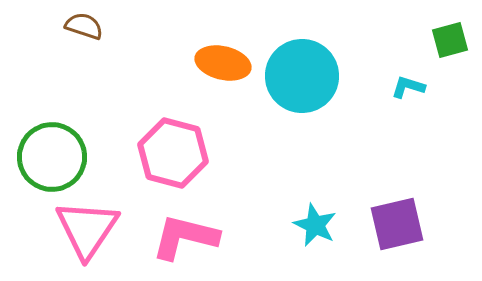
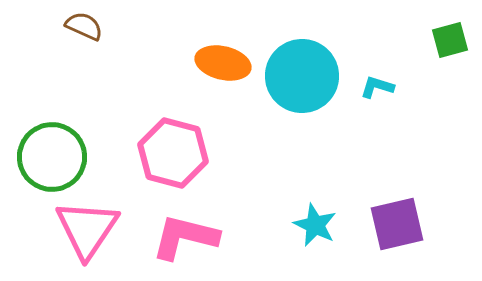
brown semicircle: rotated 6 degrees clockwise
cyan L-shape: moved 31 px left
